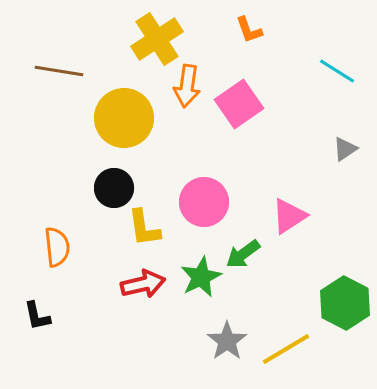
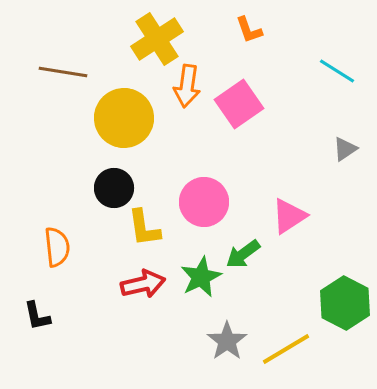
brown line: moved 4 px right, 1 px down
